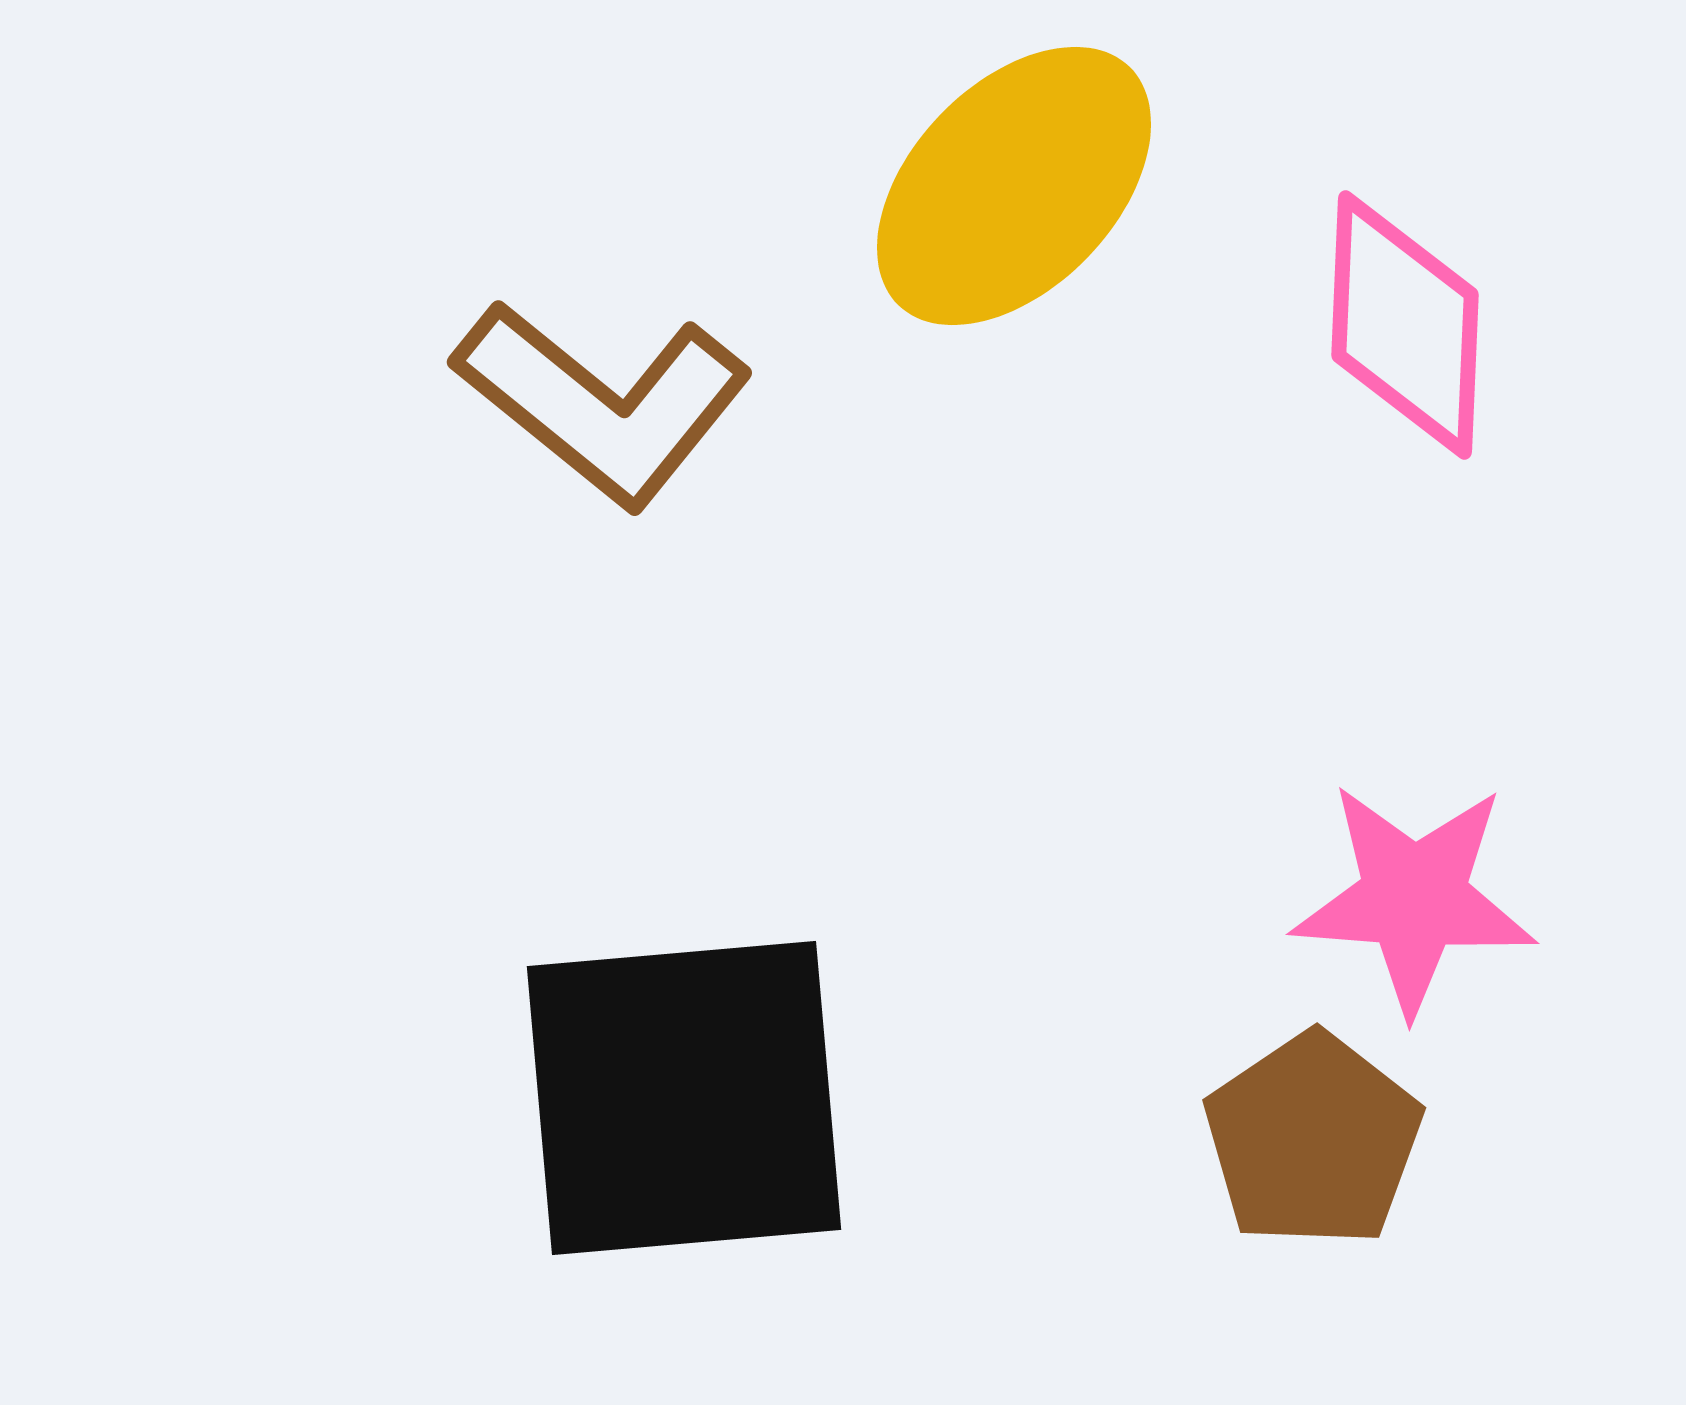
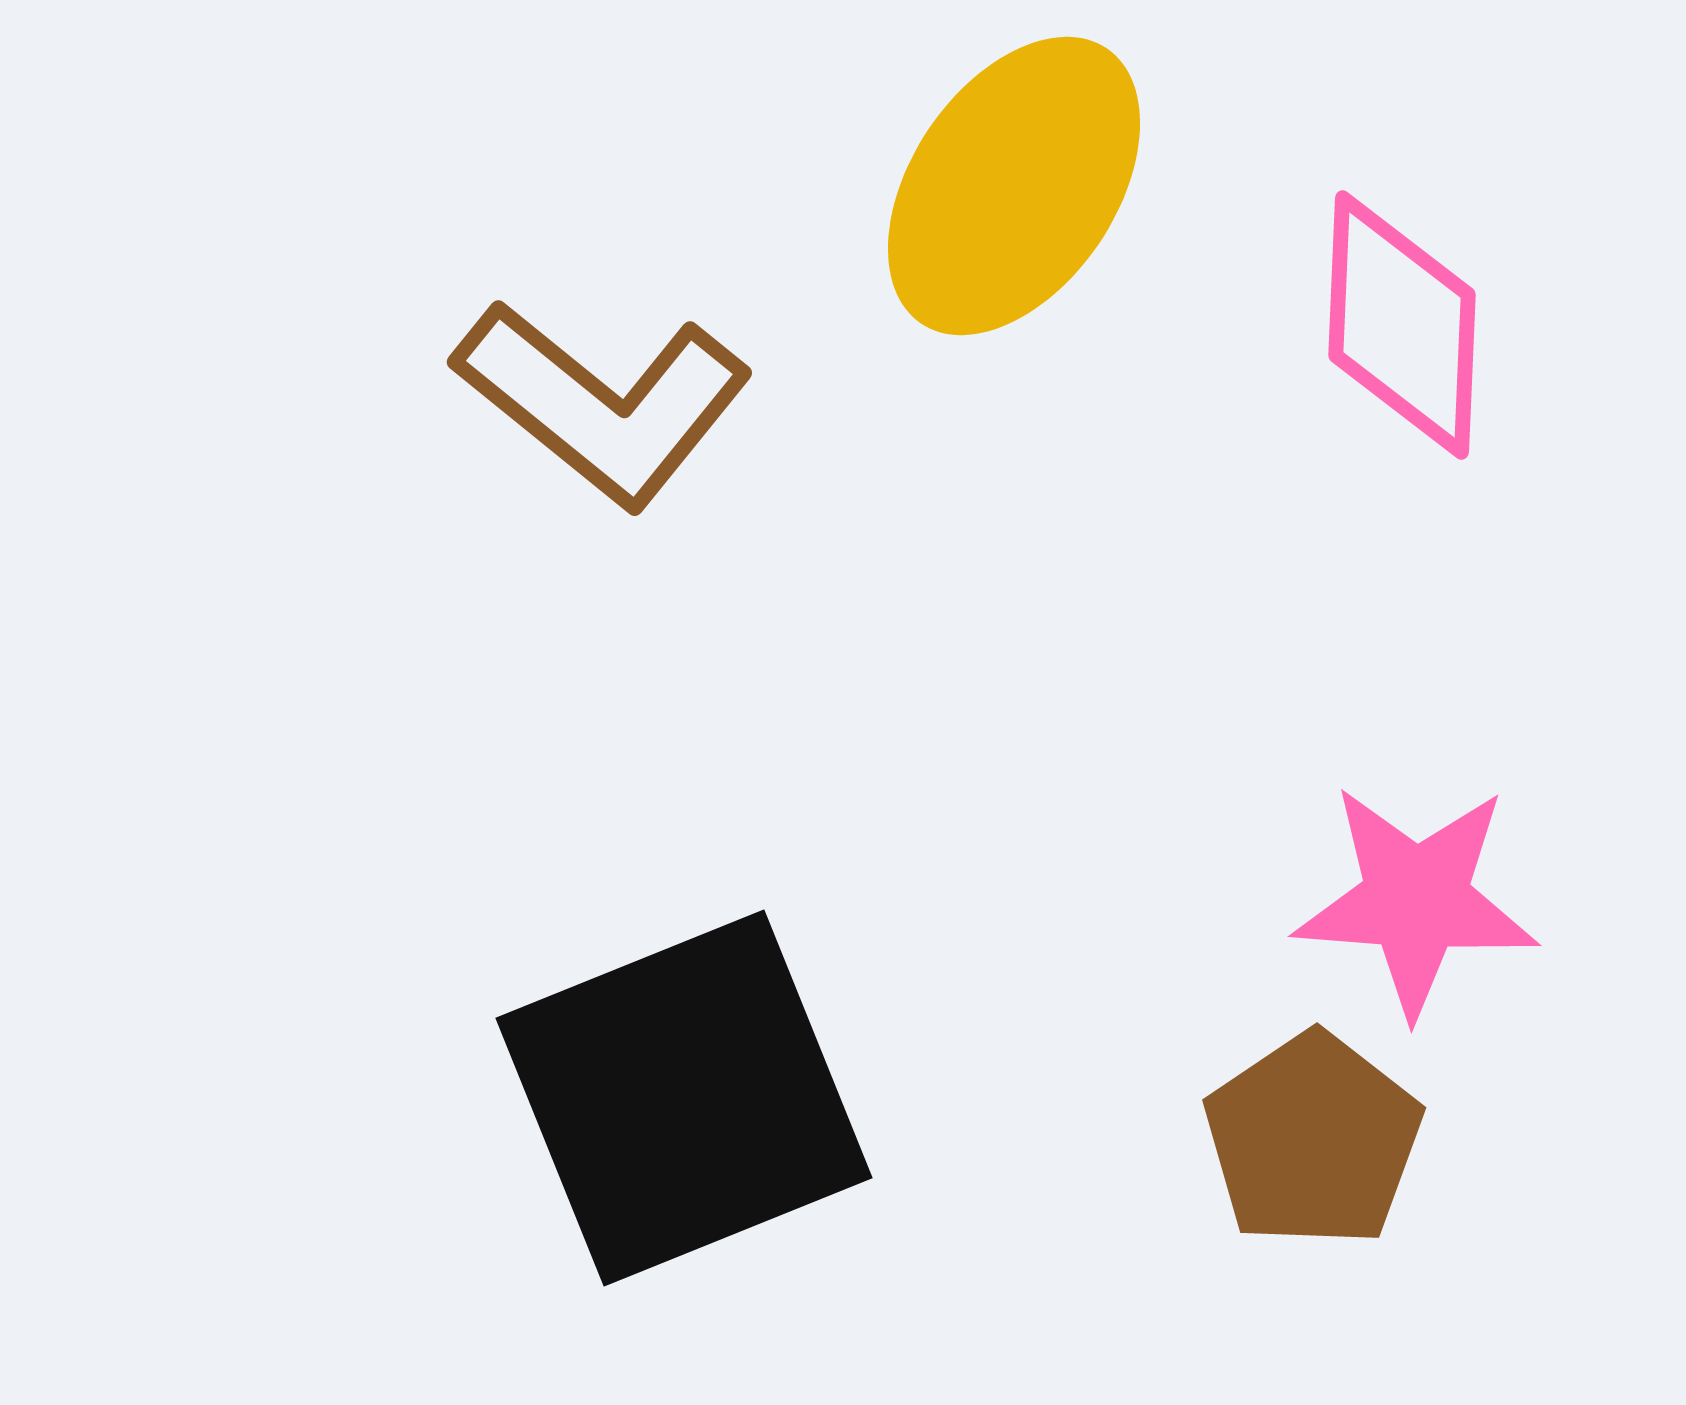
yellow ellipse: rotated 10 degrees counterclockwise
pink diamond: moved 3 px left
pink star: moved 2 px right, 2 px down
black square: rotated 17 degrees counterclockwise
